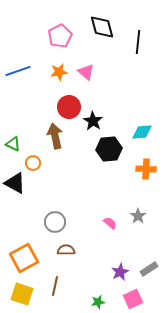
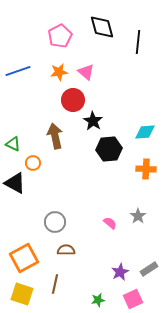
red circle: moved 4 px right, 7 px up
cyan diamond: moved 3 px right
brown line: moved 2 px up
green star: moved 2 px up
